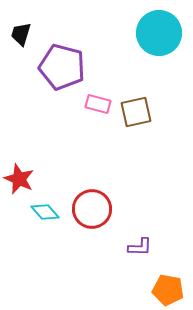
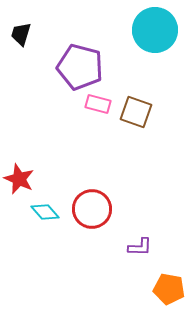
cyan circle: moved 4 px left, 3 px up
purple pentagon: moved 18 px right
brown square: rotated 32 degrees clockwise
orange pentagon: moved 1 px right, 1 px up
